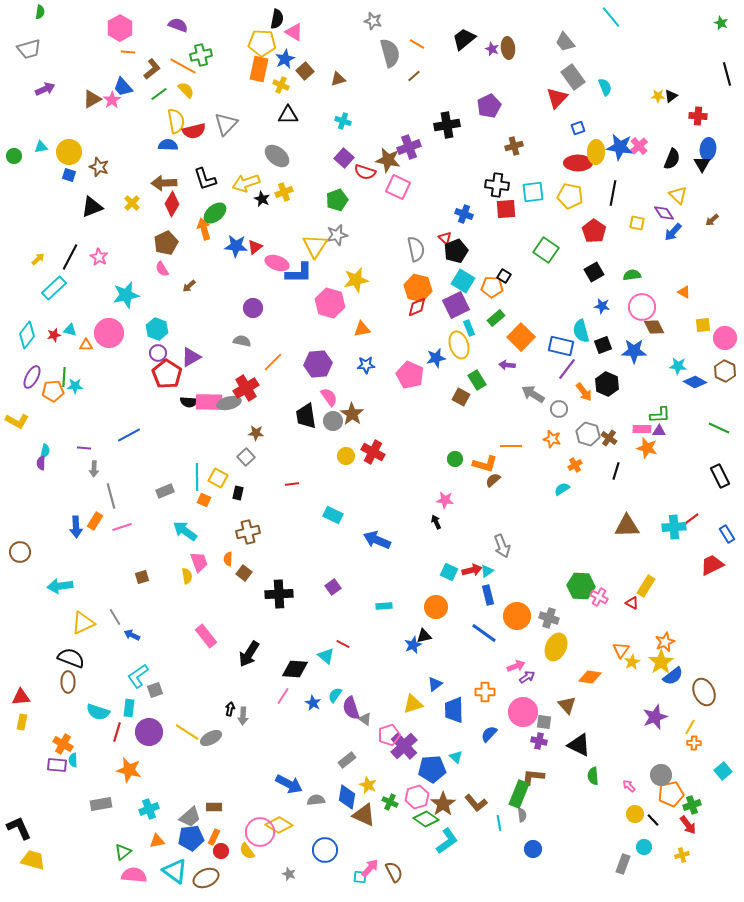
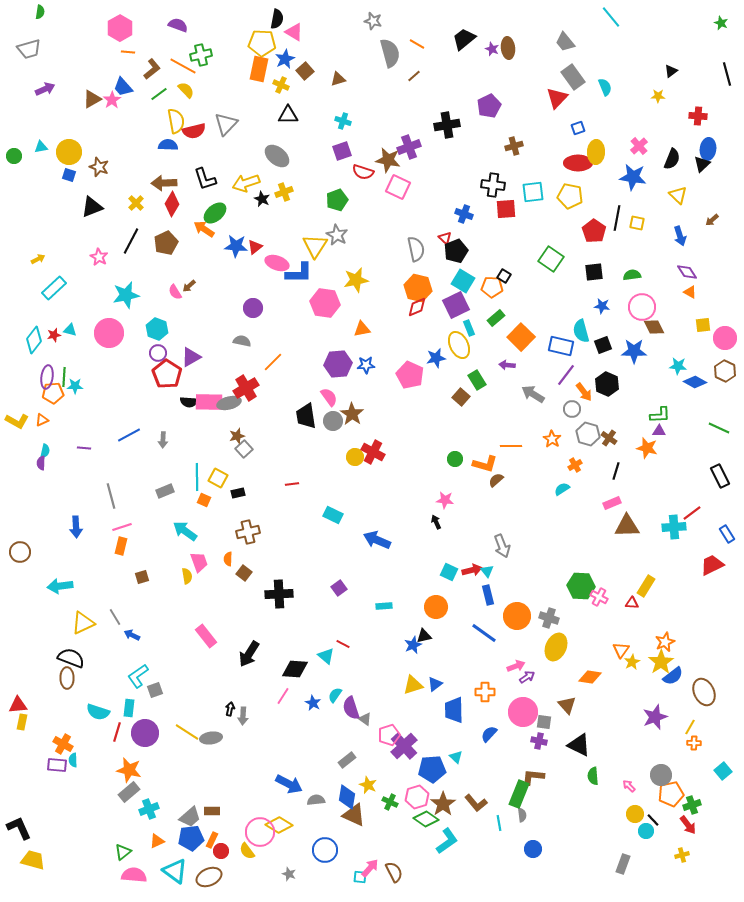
black triangle at (671, 96): moved 25 px up
blue star at (620, 147): moved 13 px right, 30 px down
purple square at (344, 158): moved 2 px left, 7 px up; rotated 30 degrees clockwise
black triangle at (702, 164): rotated 18 degrees clockwise
red semicircle at (365, 172): moved 2 px left
black cross at (497, 185): moved 4 px left
black line at (613, 193): moved 4 px right, 25 px down
yellow cross at (132, 203): moved 4 px right
purple diamond at (664, 213): moved 23 px right, 59 px down
orange arrow at (204, 229): rotated 40 degrees counterclockwise
blue arrow at (673, 232): moved 7 px right, 4 px down; rotated 60 degrees counterclockwise
gray star at (337, 235): rotated 30 degrees counterclockwise
green square at (546, 250): moved 5 px right, 9 px down
black line at (70, 257): moved 61 px right, 16 px up
yellow arrow at (38, 259): rotated 16 degrees clockwise
pink semicircle at (162, 269): moved 13 px right, 23 px down
black square at (594, 272): rotated 24 degrees clockwise
orange triangle at (684, 292): moved 6 px right
pink hexagon at (330, 303): moved 5 px left; rotated 8 degrees counterclockwise
cyan diamond at (27, 335): moved 7 px right, 5 px down
orange triangle at (86, 345): moved 44 px left, 75 px down; rotated 24 degrees counterclockwise
yellow ellipse at (459, 345): rotated 8 degrees counterclockwise
purple hexagon at (318, 364): moved 20 px right
purple line at (567, 369): moved 1 px left, 6 px down
purple ellipse at (32, 377): moved 15 px right; rotated 20 degrees counterclockwise
orange pentagon at (53, 391): moved 2 px down
brown square at (461, 397): rotated 12 degrees clockwise
gray circle at (559, 409): moved 13 px right
pink rectangle at (642, 429): moved 30 px left, 74 px down; rotated 24 degrees counterclockwise
brown star at (256, 433): moved 19 px left, 3 px down; rotated 21 degrees counterclockwise
orange star at (552, 439): rotated 18 degrees clockwise
yellow circle at (346, 456): moved 9 px right, 1 px down
gray square at (246, 457): moved 2 px left, 8 px up
gray arrow at (94, 469): moved 69 px right, 29 px up
brown semicircle at (493, 480): moved 3 px right
black rectangle at (238, 493): rotated 64 degrees clockwise
red line at (690, 520): moved 2 px right, 7 px up
orange rectangle at (95, 521): moved 26 px right, 25 px down; rotated 18 degrees counterclockwise
cyan triangle at (487, 571): rotated 32 degrees counterclockwise
purple square at (333, 587): moved 6 px right, 1 px down
red triangle at (632, 603): rotated 24 degrees counterclockwise
brown ellipse at (68, 682): moved 1 px left, 4 px up
red triangle at (21, 697): moved 3 px left, 8 px down
yellow triangle at (413, 704): moved 19 px up
purple circle at (149, 732): moved 4 px left, 1 px down
gray ellipse at (211, 738): rotated 20 degrees clockwise
gray rectangle at (101, 804): moved 28 px right, 12 px up; rotated 30 degrees counterclockwise
brown rectangle at (214, 807): moved 2 px left, 4 px down
brown triangle at (364, 815): moved 10 px left
orange rectangle at (214, 837): moved 2 px left, 3 px down
orange triangle at (157, 841): rotated 14 degrees counterclockwise
cyan circle at (644, 847): moved 2 px right, 16 px up
brown ellipse at (206, 878): moved 3 px right, 1 px up
